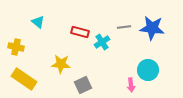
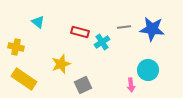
blue star: moved 1 px down
yellow star: rotated 24 degrees counterclockwise
